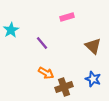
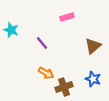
cyan star: rotated 21 degrees counterclockwise
brown triangle: rotated 36 degrees clockwise
